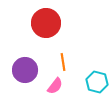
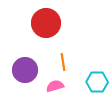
cyan hexagon: rotated 15 degrees counterclockwise
pink semicircle: rotated 144 degrees counterclockwise
